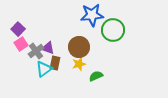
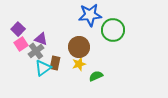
blue star: moved 2 px left
purple triangle: moved 7 px left, 9 px up
cyan triangle: moved 1 px left, 1 px up
